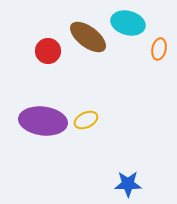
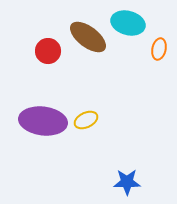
blue star: moved 1 px left, 2 px up
